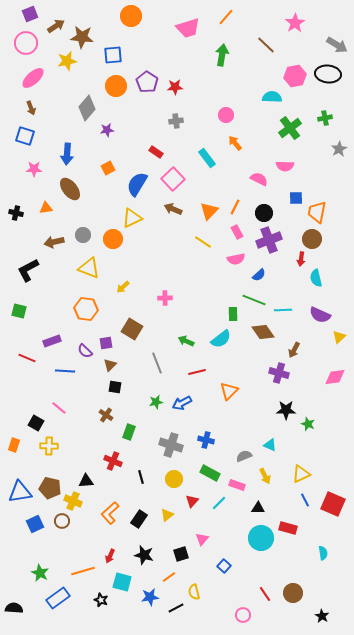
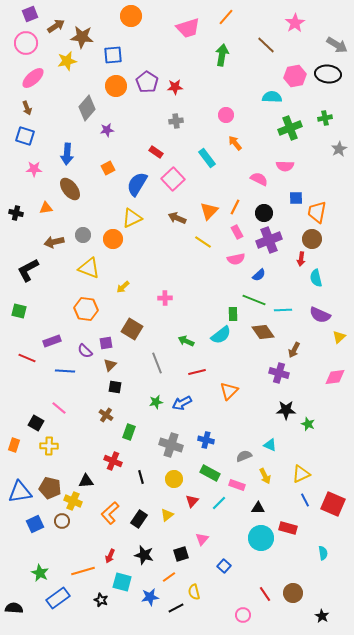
brown arrow at (31, 108): moved 4 px left
green cross at (290, 128): rotated 15 degrees clockwise
brown arrow at (173, 209): moved 4 px right, 9 px down
cyan semicircle at (221, 339): moved 4 px up
